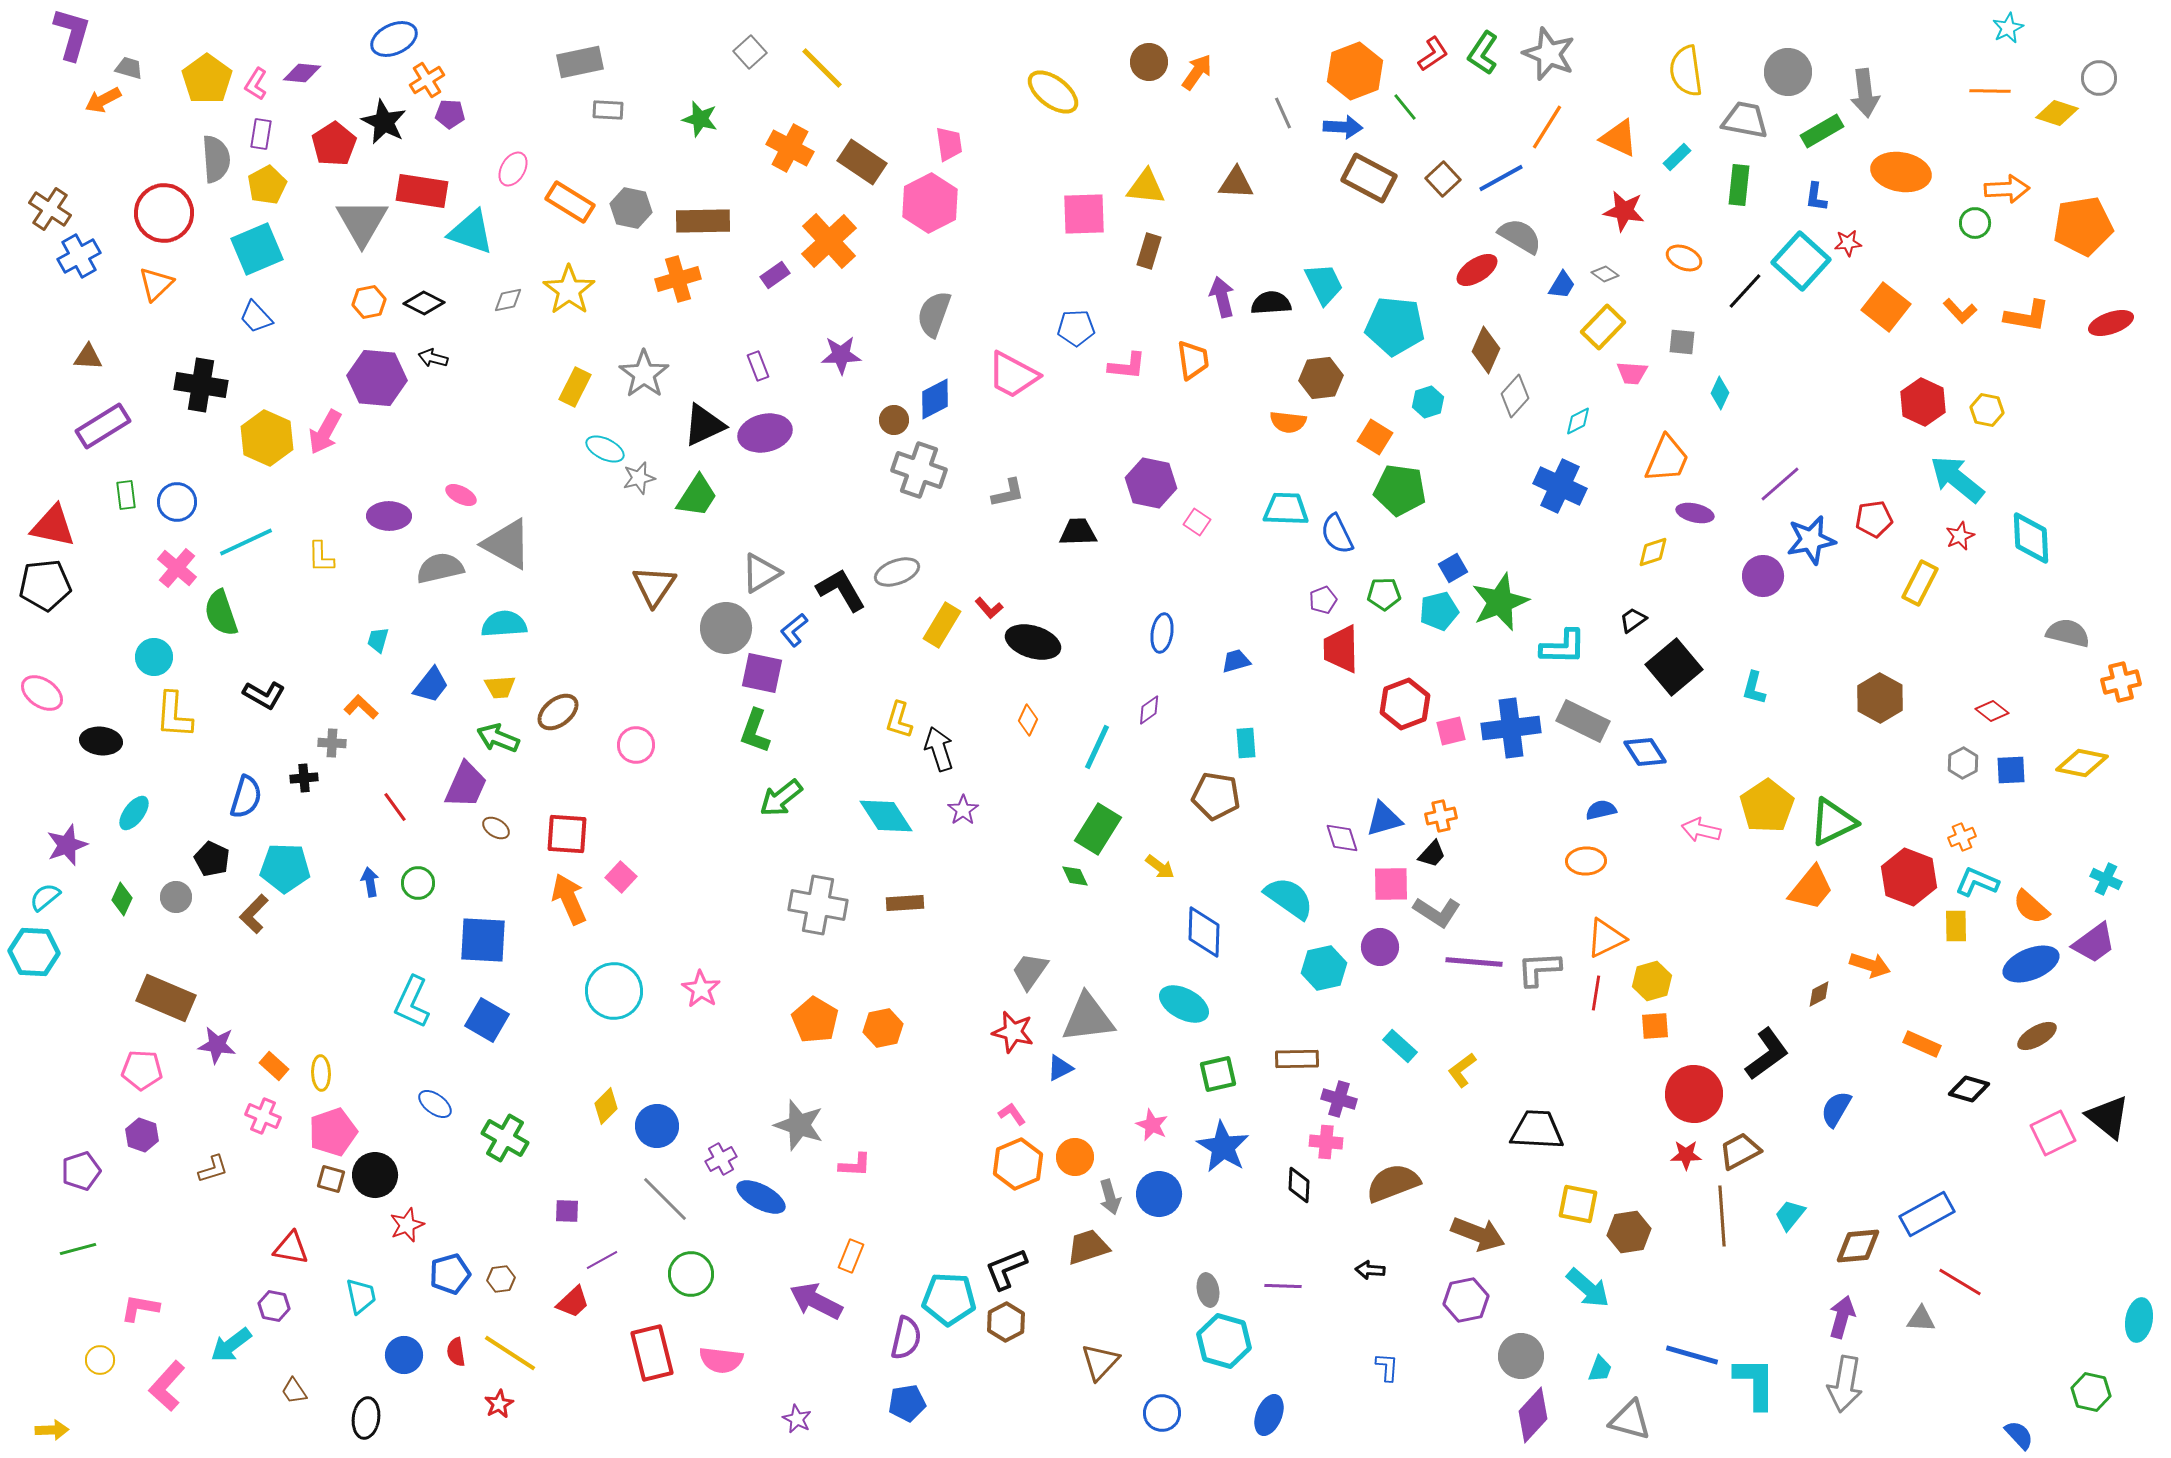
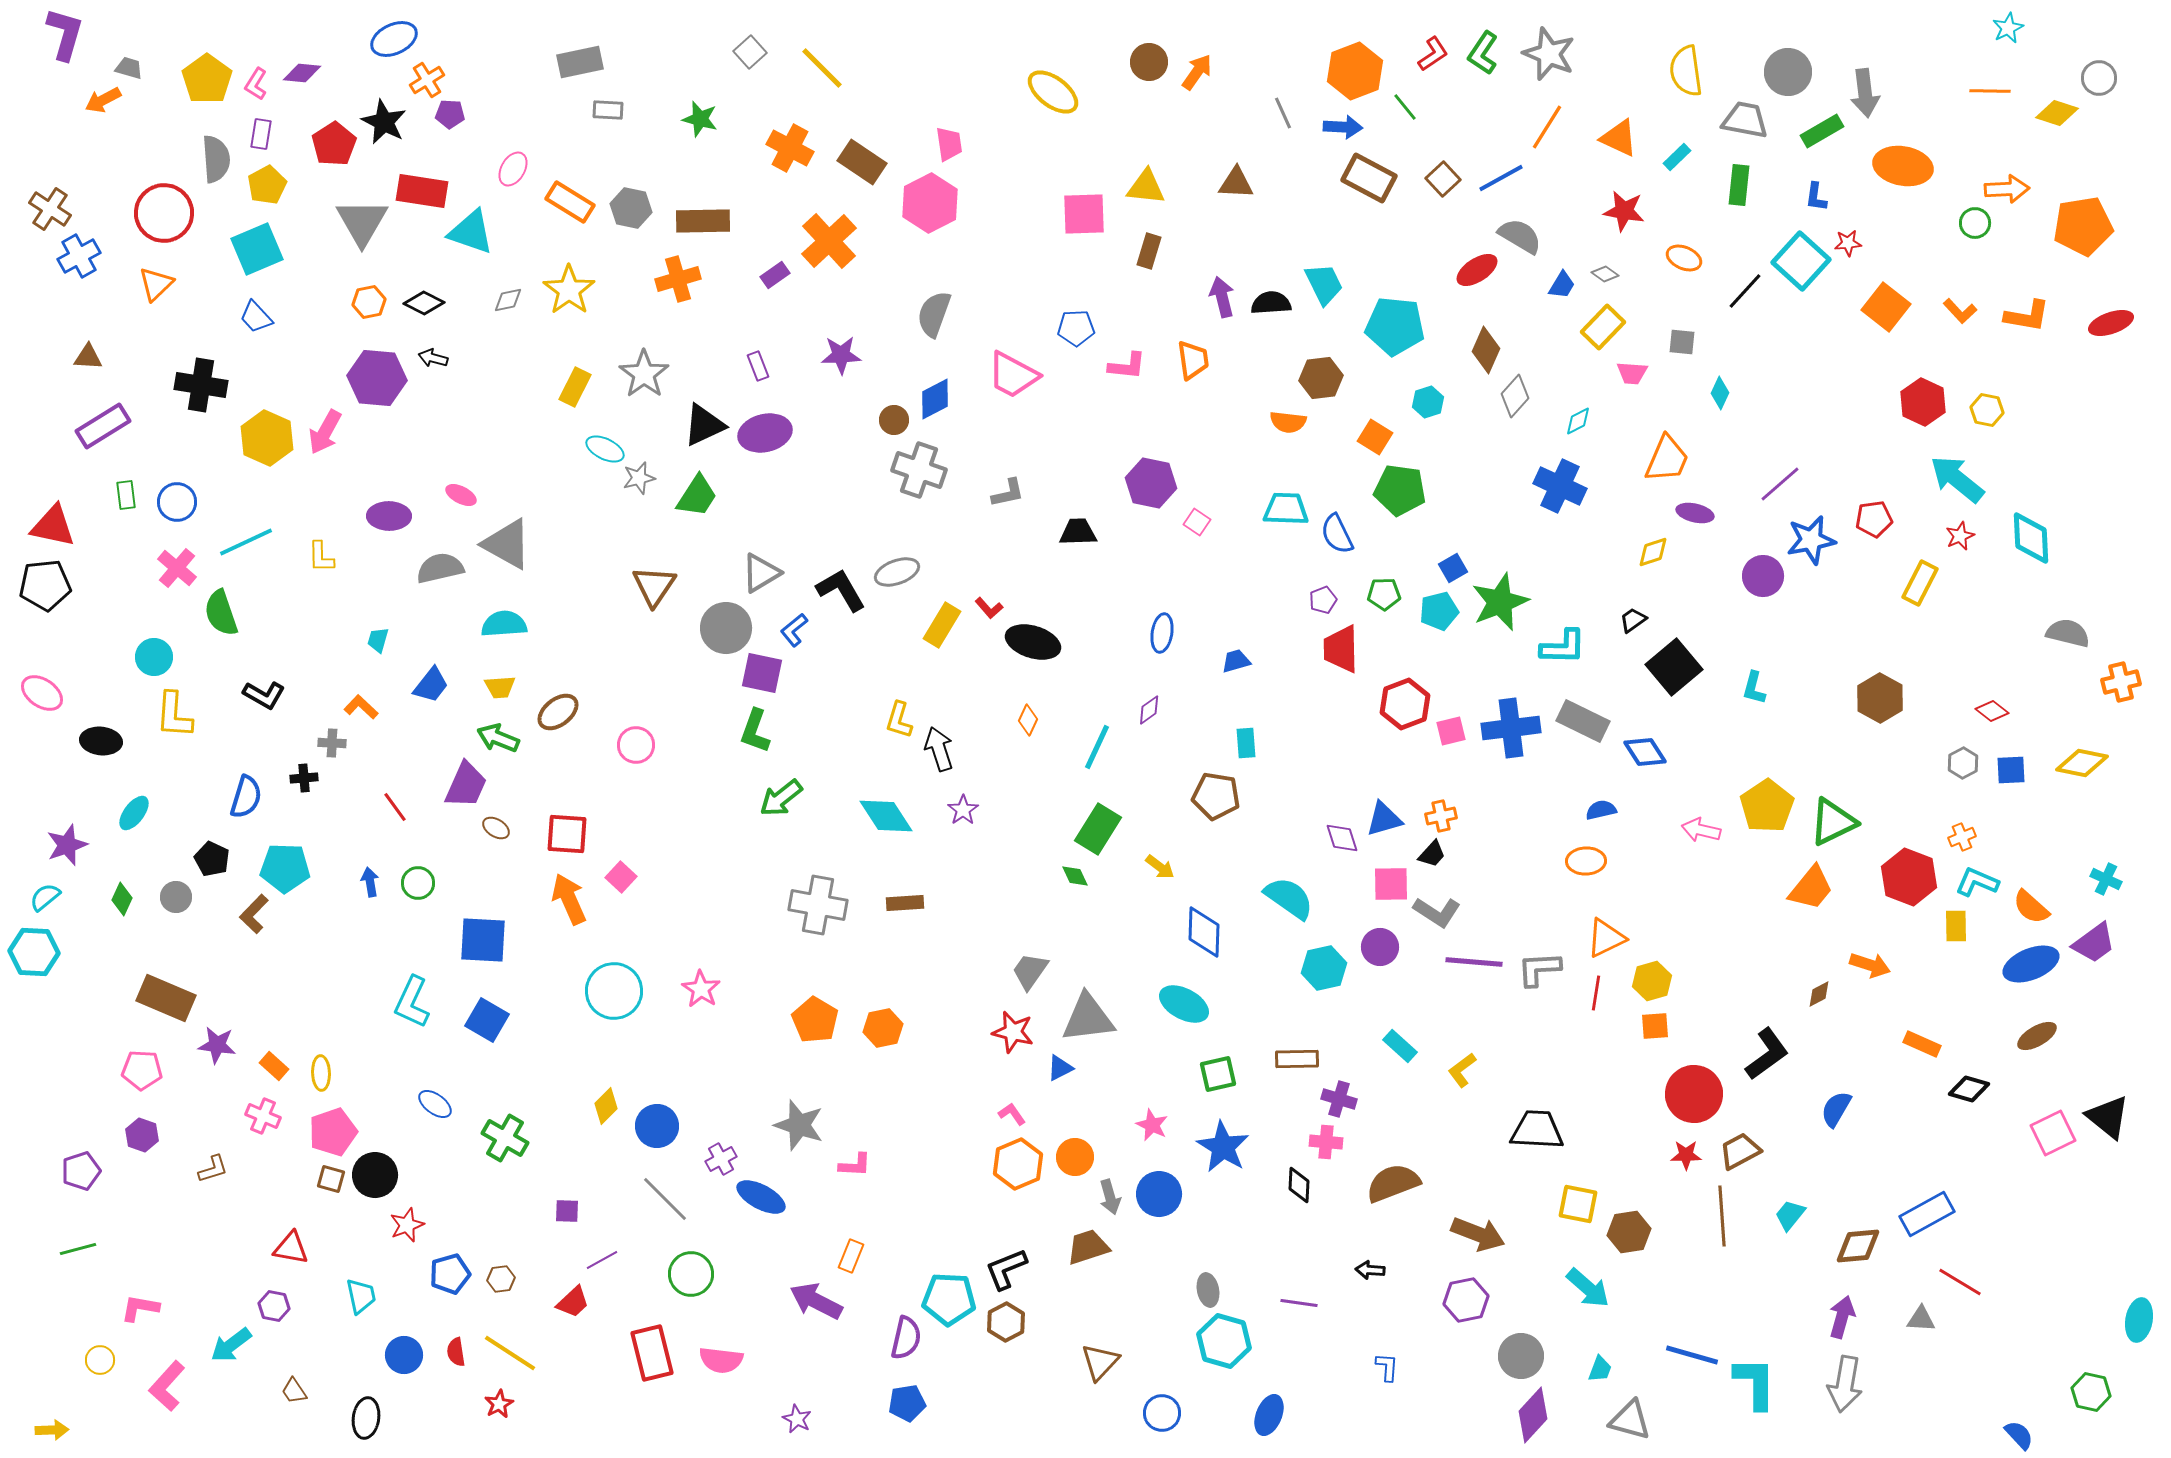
purple L-shape at (72, 34): moved 7 px left
orange ellipse at (1901, 172): moved 2 px right, 6 px up
purple line at (1283, 1286): moved 16 px right, 17 px down; rotated 6 degrees clockwise
